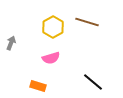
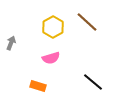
brown line: rotated 25 degrees clockwise
